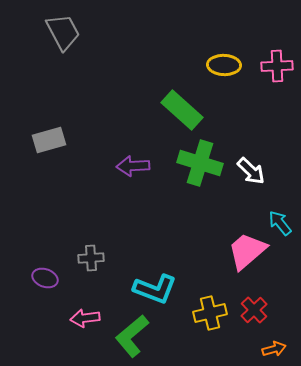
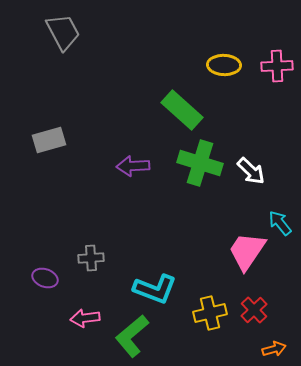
pink trapezoid: rotated 15 degrees counterclockwise
